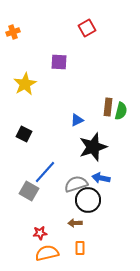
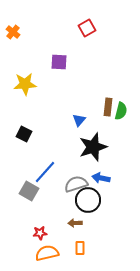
orange cross: rotated 32 degrees counterclockwise
yellow star: rotated 25 degrees clockwise
blue triangle: moved 2 px right; rotated 24 degrees counterclockwise
